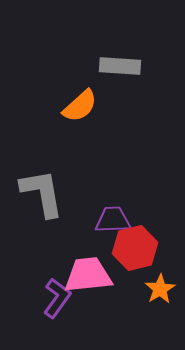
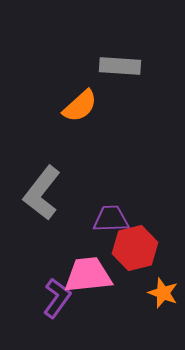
gray L-shape: rotated 132 degrees counterclockwise
purple trapezoid: moved 2 px left, 1 px up
orange star: moved 3 px right, 4 px down; rotated 20 degrees counterclockwise
